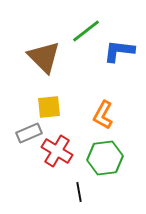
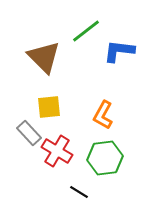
gray rectangle: rotated 70 degrees clockwise
black line: rotated 48 degrees counterclockwise
